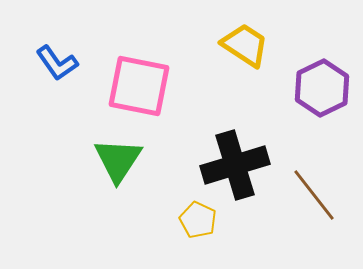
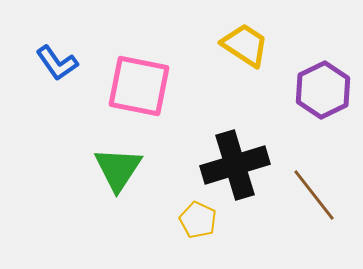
purple hexagon: moved 1 px right, 2 px down
green triangle: moved 9 px down
